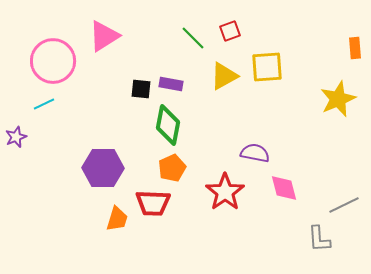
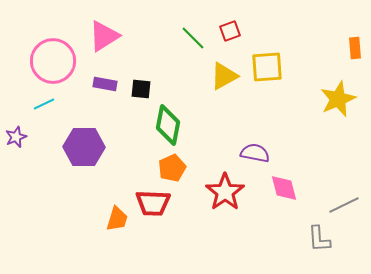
purple rectangle: moved 66 px left
purple hexagon: moved 19 px left, 21 px up
